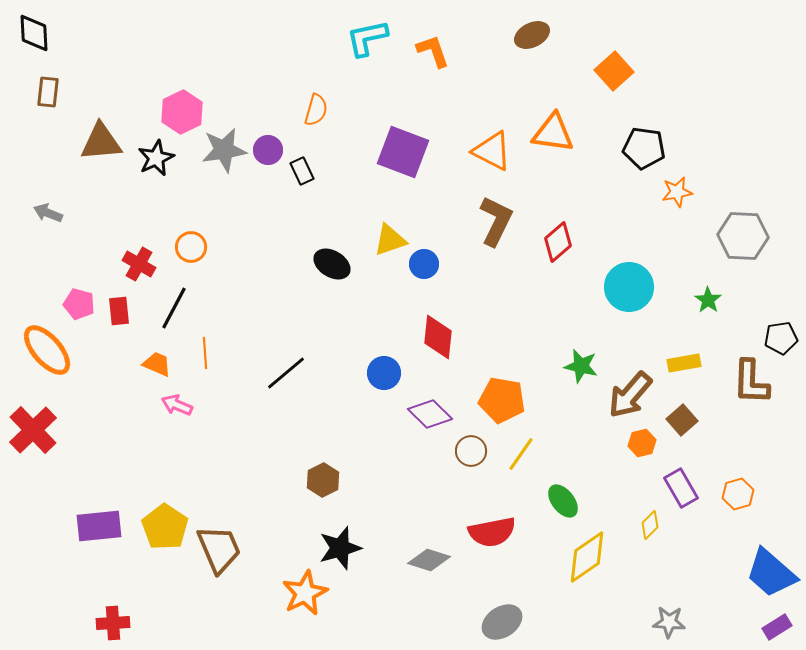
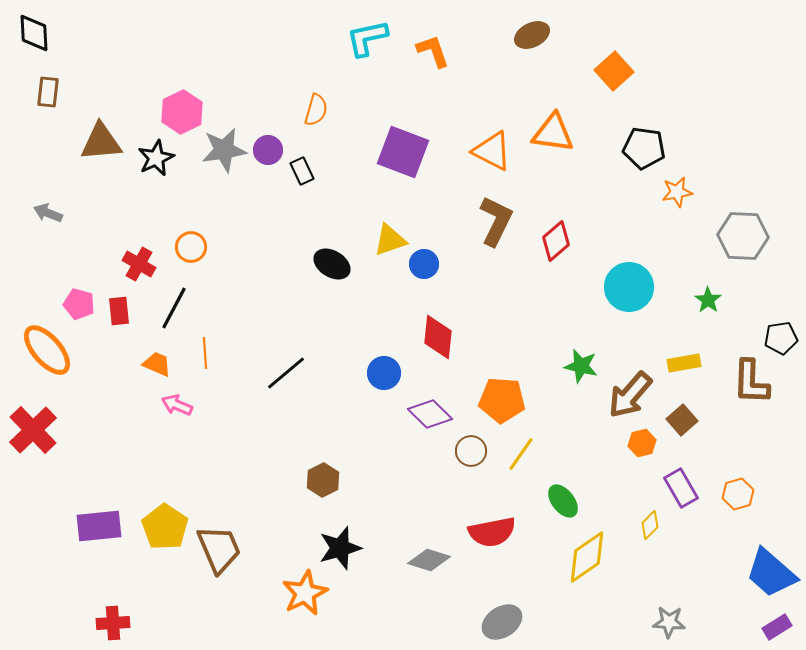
red diamond at (558, 242): moved 2 px left, 1 px up
orange pentagon at (502, 400): rotated 6 degrees counterclockwise
